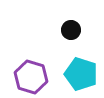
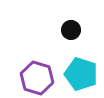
purple hexagon: moved 6 px right, 1 px down
